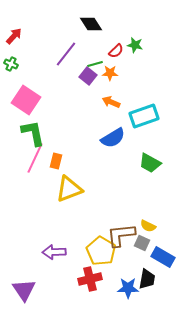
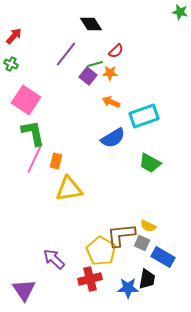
green star: moved 45 px right, 33 px up
yellow triangle: rotated 12 degrees clockwise
purple arrow: moved 7 px down; rotated 45 degrees clockwise
